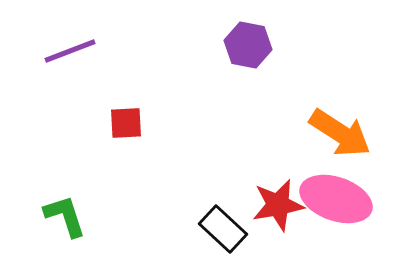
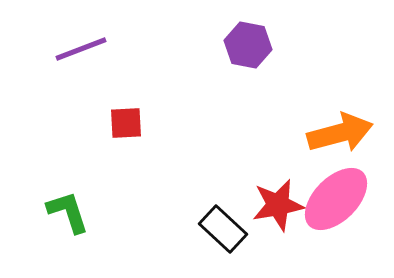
purple line: moved 11 px right, 2 px up
orange arrow: rotated 48 degrees counterclockwise
pink ellipse: rotated 64 degrees counterclockwise
green L-shape: moved 3 px right, 4 px up
